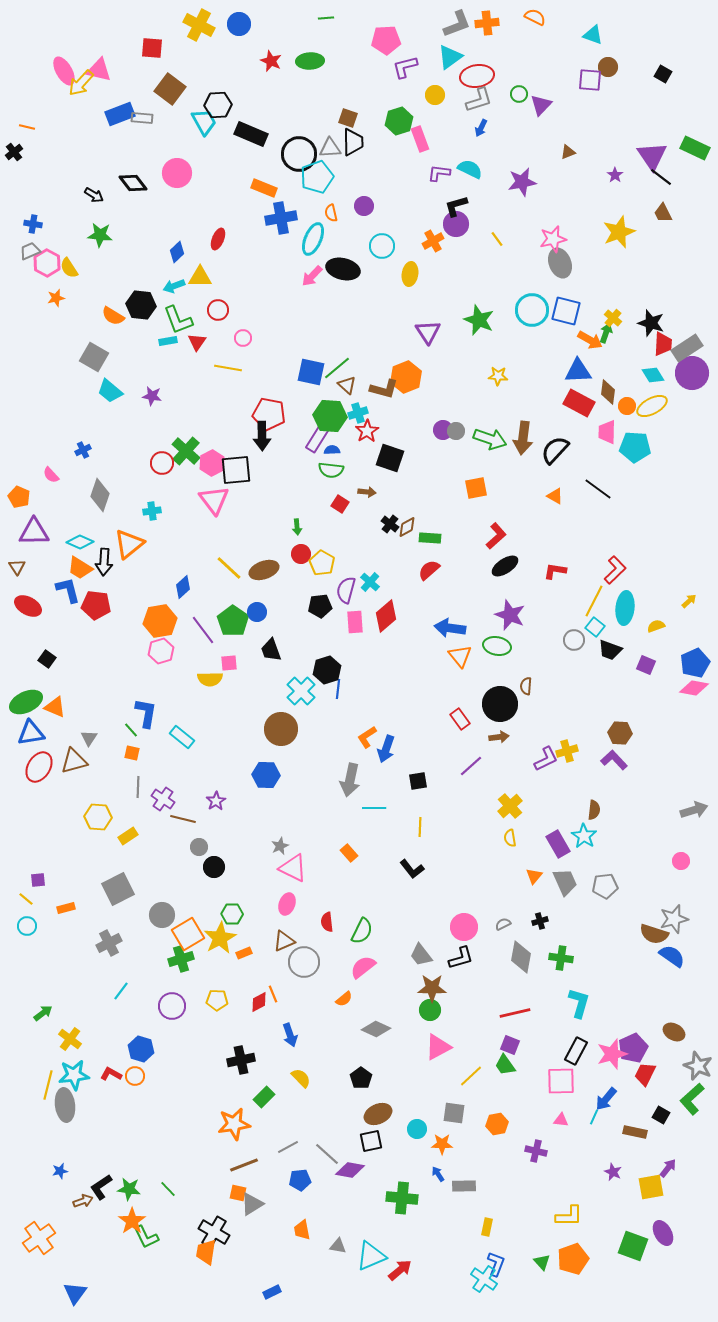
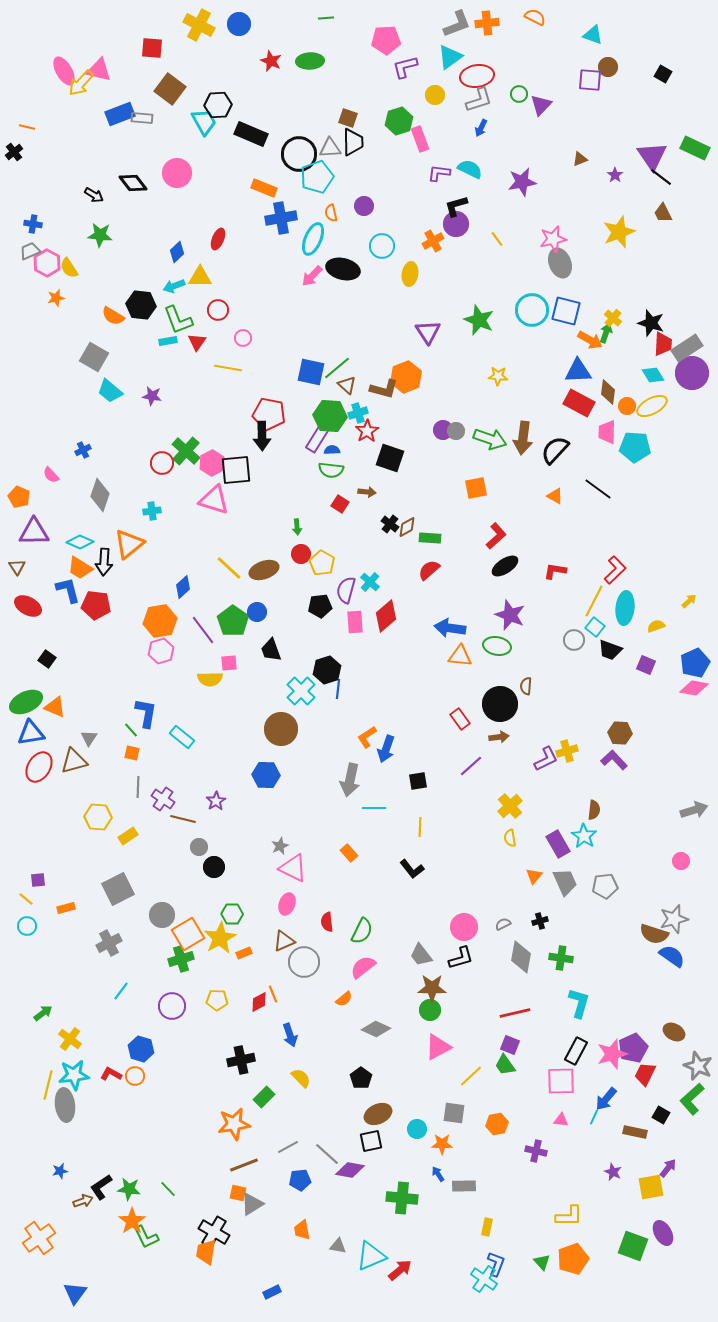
brown triangle at (568, 152): moved 12 px right, 7 px down
pink triangle at (214, 500): rotated 36 degrees counterclockwise
orange triangle at (460, 656): rotated 45 degrees counterclockwise
